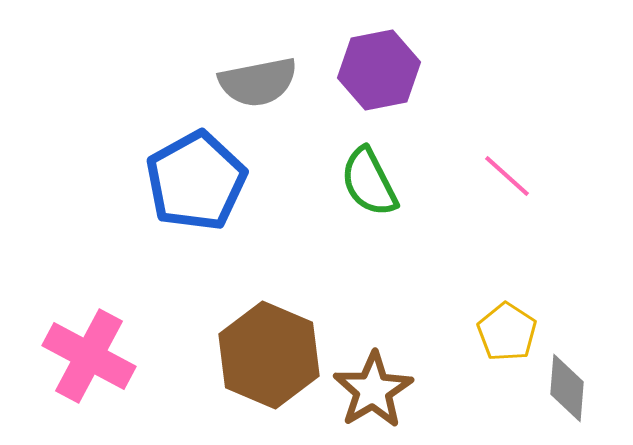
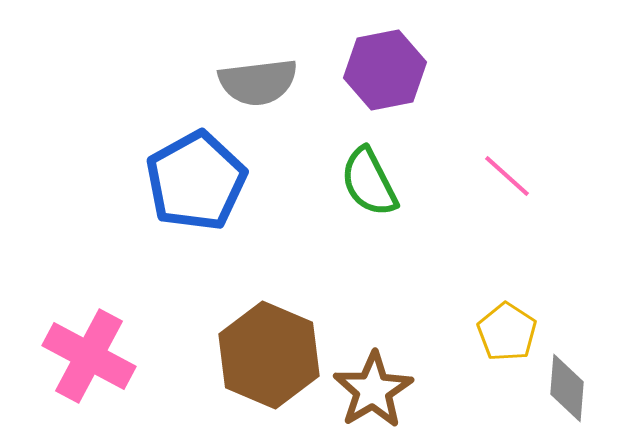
purple hexagon: moved 6 px right
gray semicircle: rotated 4 degrees clockwise
